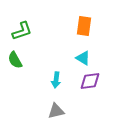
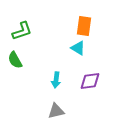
cyan triangle: moved 5 px left, 10 px up
